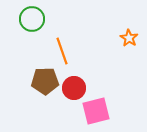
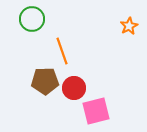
orange star: moved 12 px up; rotated 12 degrees clockwise
